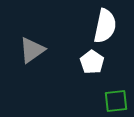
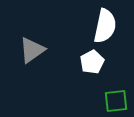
white pentagon: rotated 10 degrees clockwise
